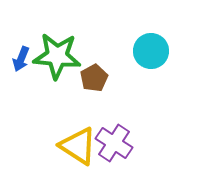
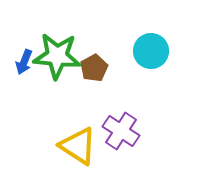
blue arrow: moved 3 px right, 3 px down
brown pentagon: moved 10 px up
purple cross: moved 7 px right, 12 px up
